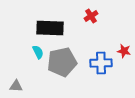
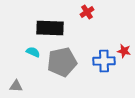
red cross: moved 4 px left, 4 px up
cyan semicircle: moved 5 px left; rotated 40 degrees counterclockwise
blue cross: moved 3 px right, 2 px up
